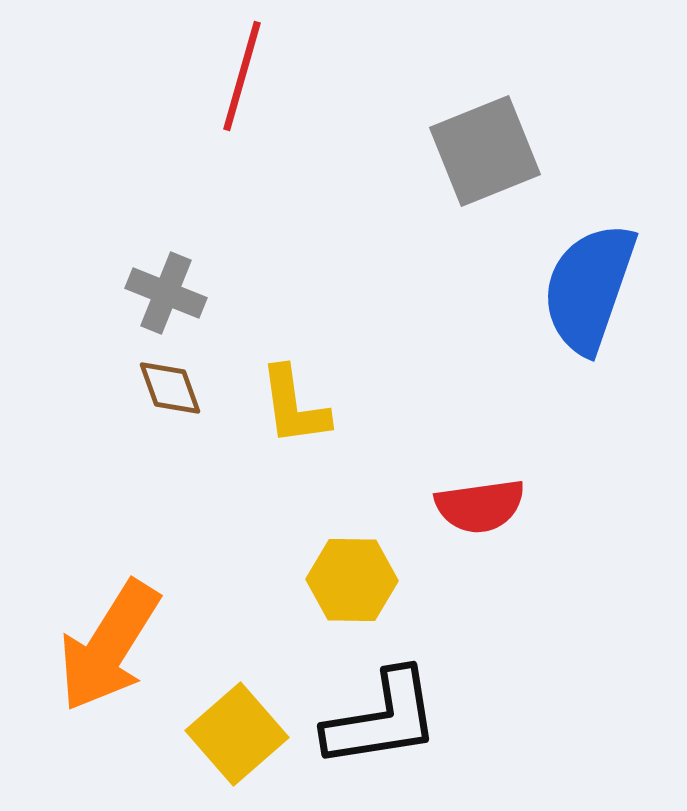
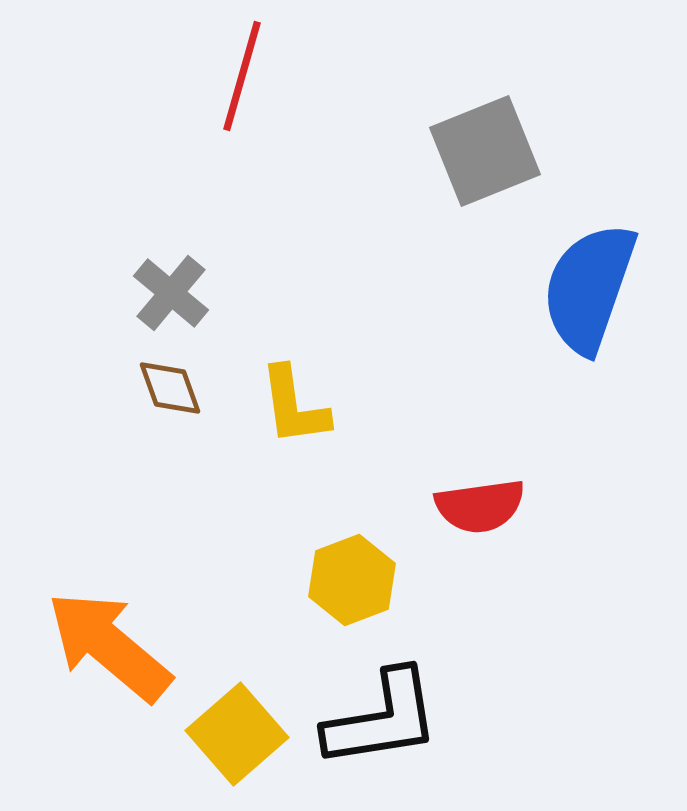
gray cross: moved 5 px right; rotated 18 degrees clockwise
yellow hexagon: rotated 22 degrees counterclockwise
orange arrow: rotated 98 degrees clockwise
